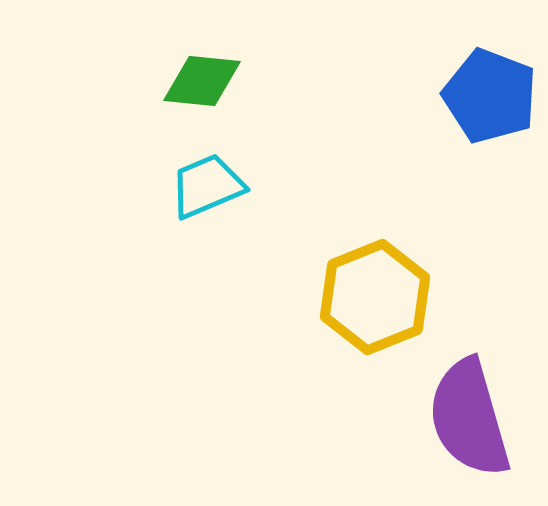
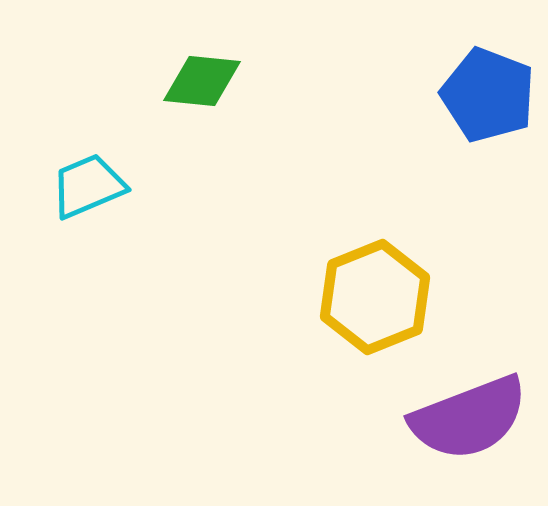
blue pentagon: moved 2 px left, 1 px up
cyan trapezoid: moved 119 px left
purple semicircle: rotated 95 degrees counterclockwise
